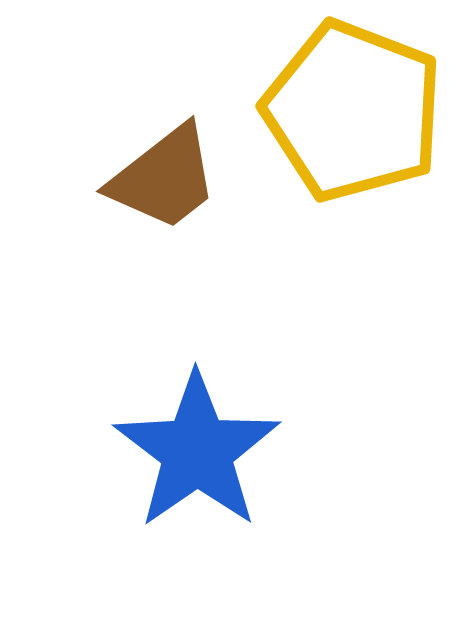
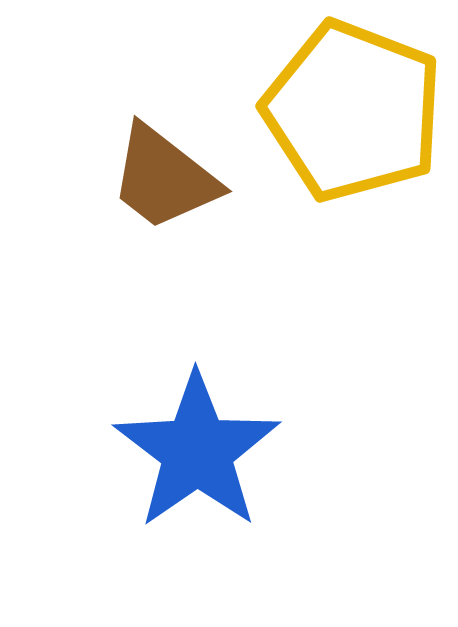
brown trapezoid: rotated 76 degrees clockwise
